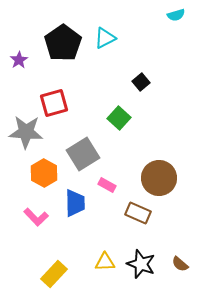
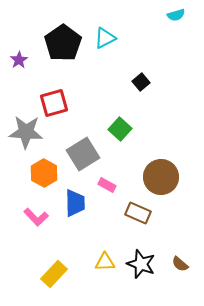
green square: moved 1 px right, 11 px down
brown circle: moved 2 px right, 1 px up
